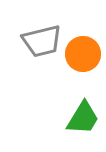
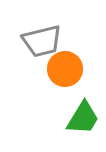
orange circle: moved 18 px left, 15 px down
